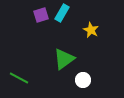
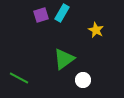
yellow star: moved 5 px right
